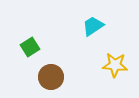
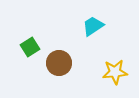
yellow star: moved 7 px down; rotated 10 degrees counterclockwise
brown circle: moved 8 px right, 14 px up
